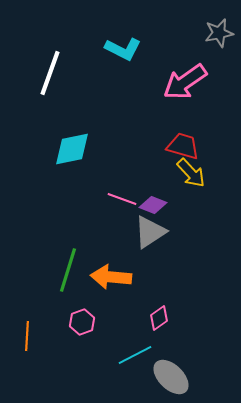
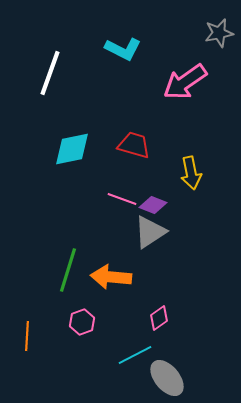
red trapezoid: moved 49 px left, 1 px up
yellow arrow: rotated 32 degrees clockwise
gray ellipse: moved 4 px left, 1 px down; rotated 6 degrees clockwise
